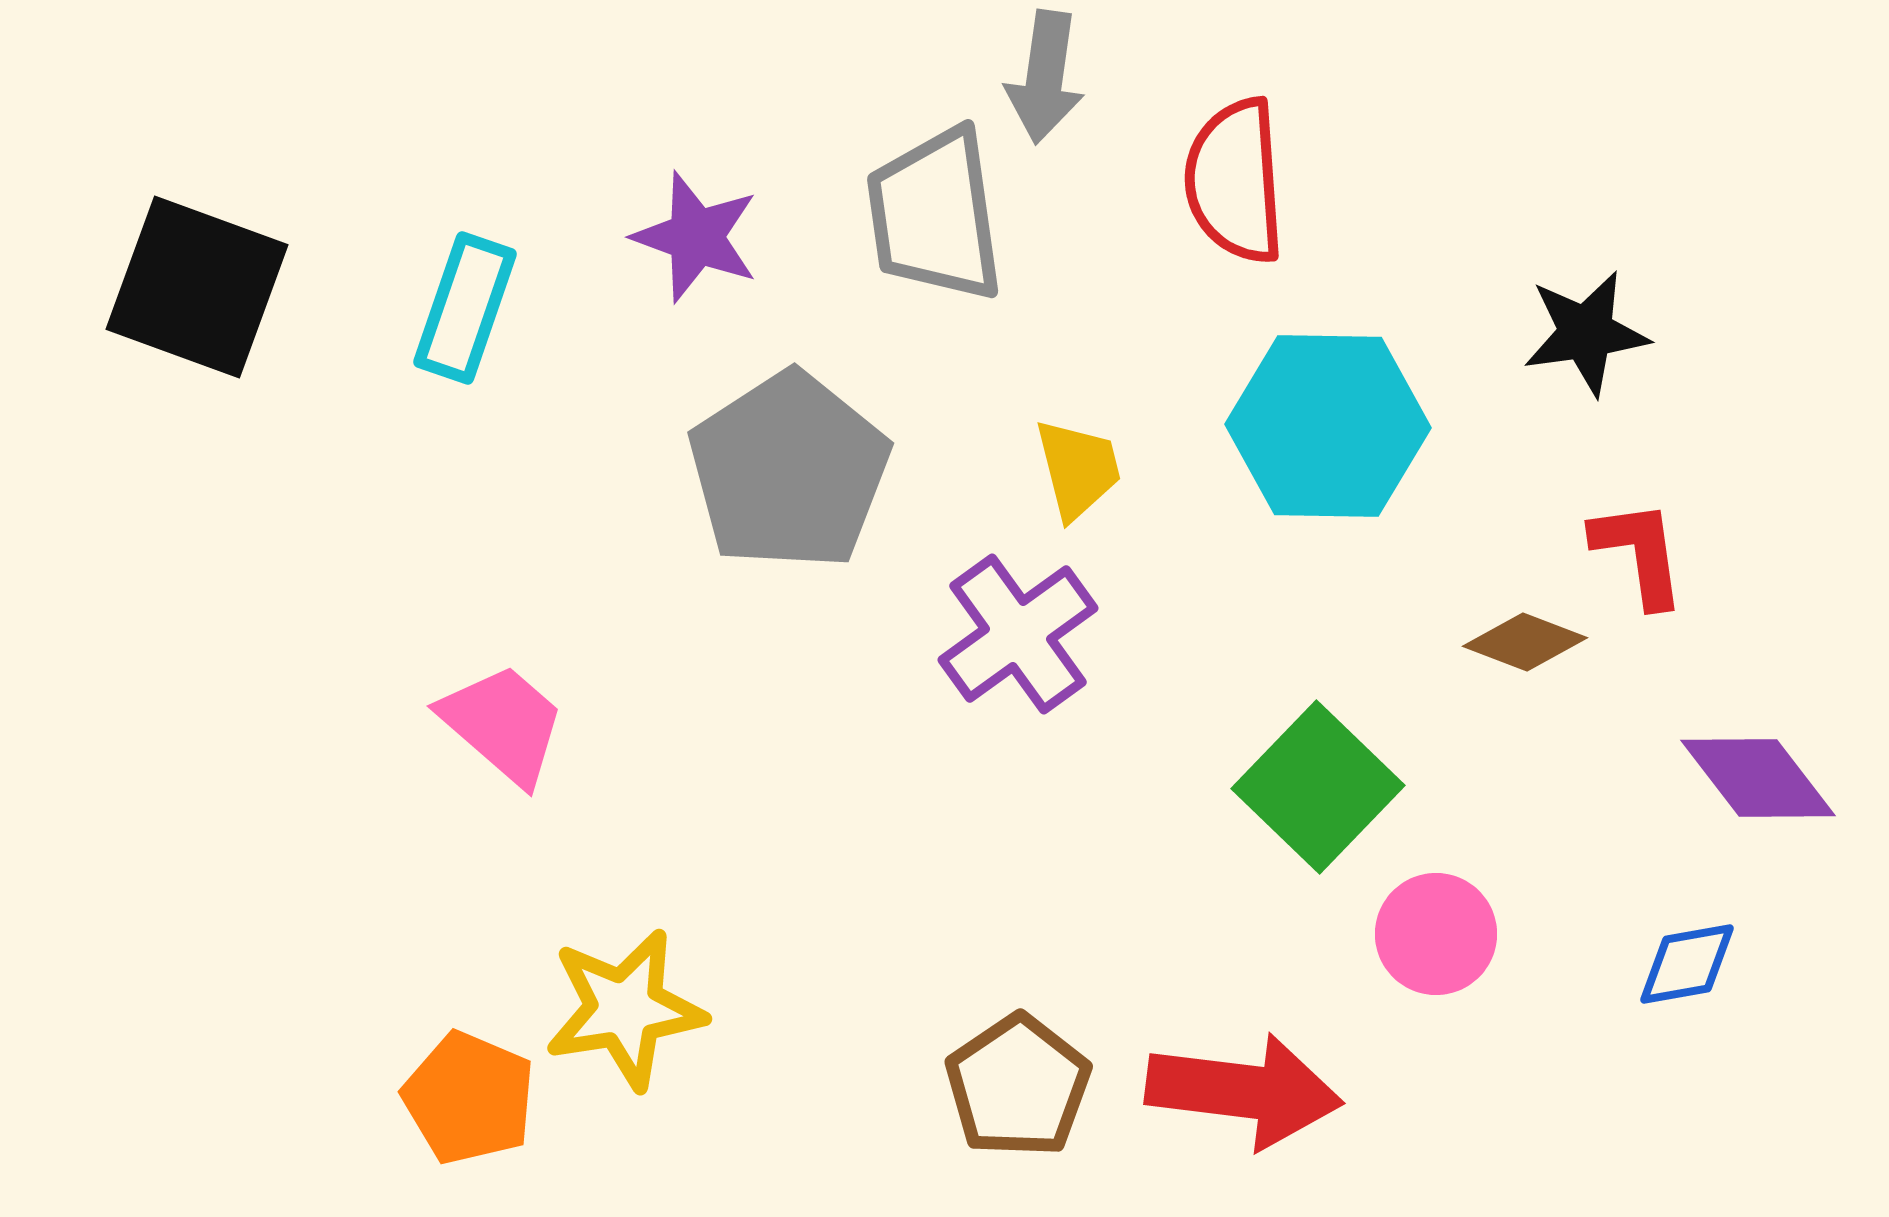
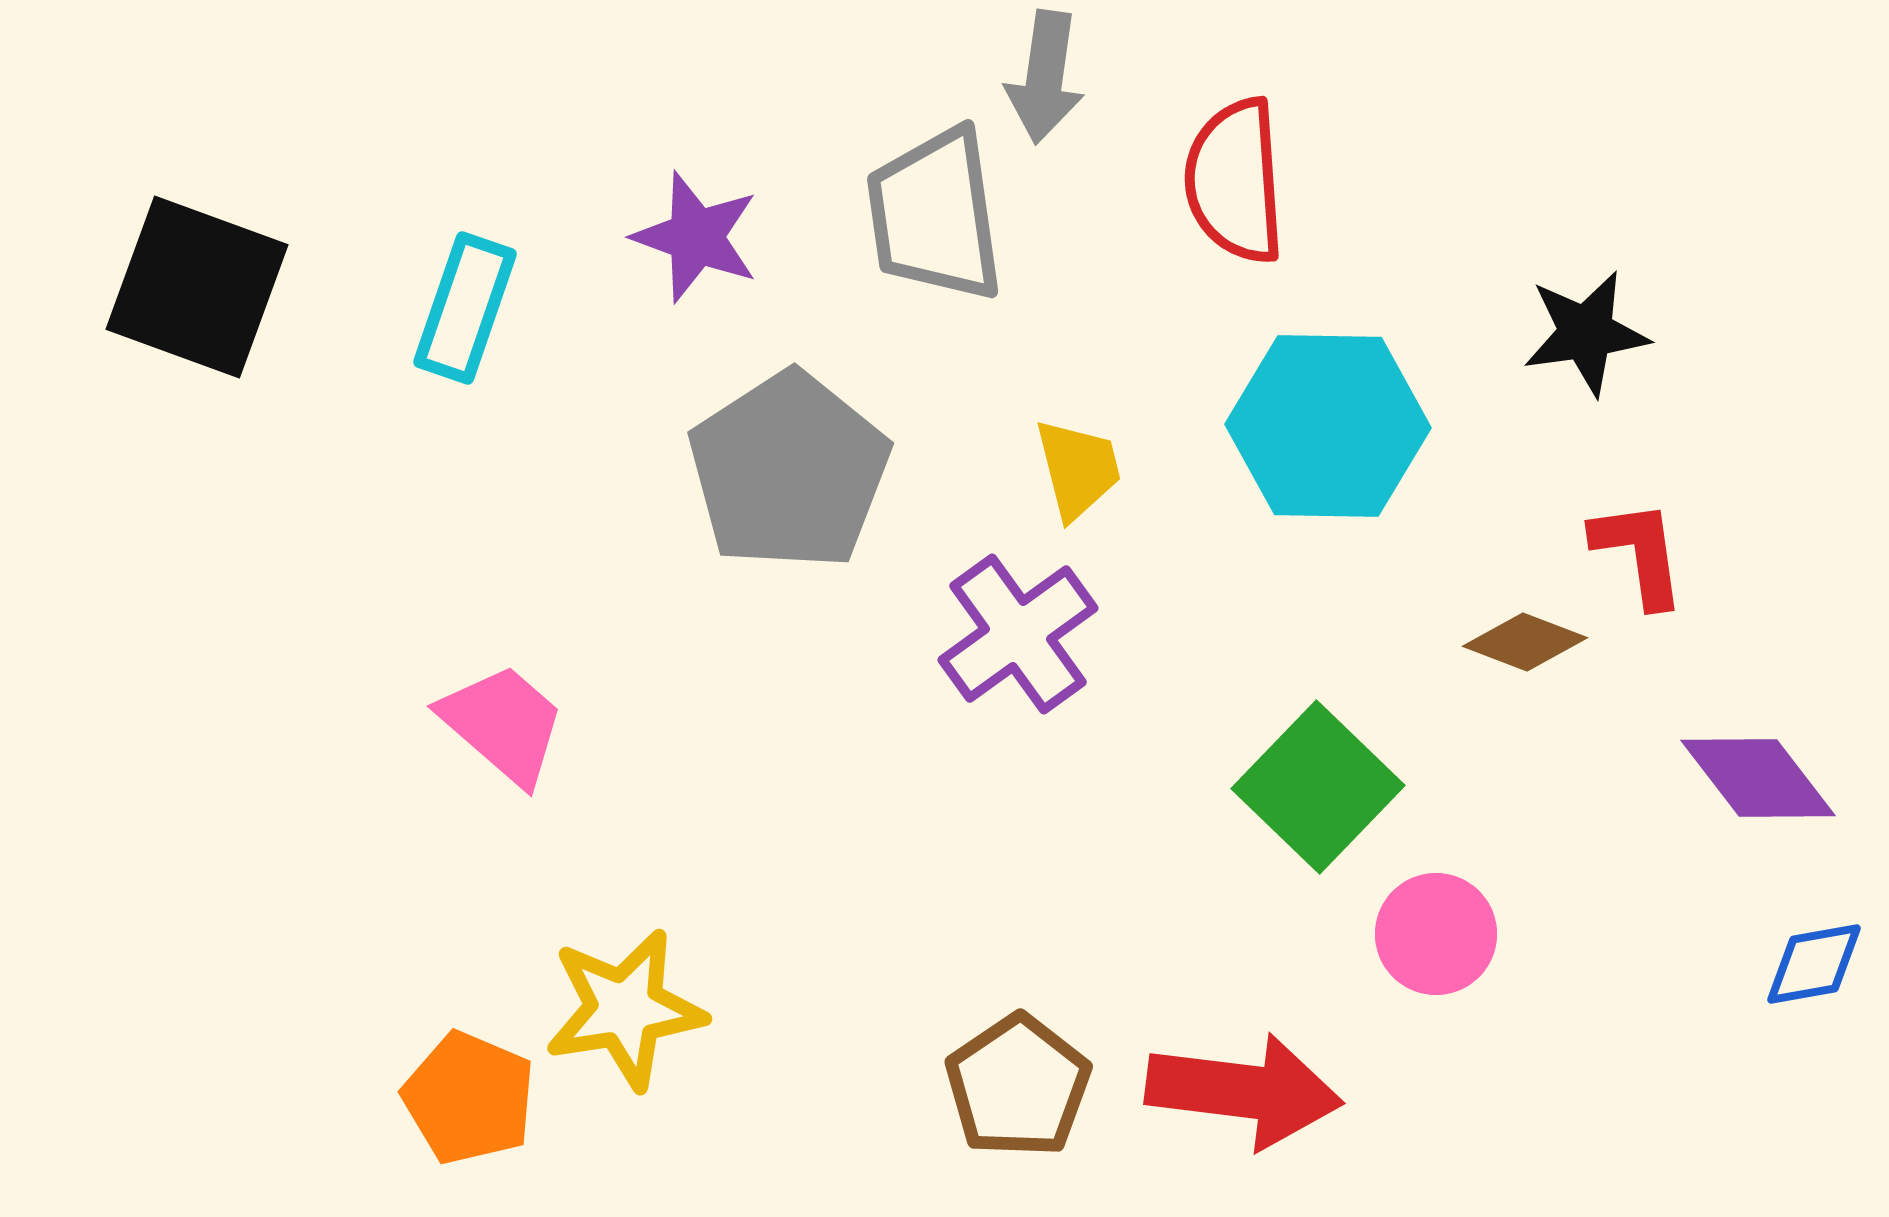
blue diamond: moved 127 px right
